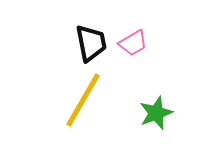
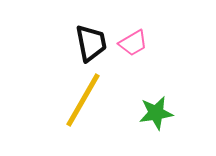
green star: rotated 12 degrees clockwise
